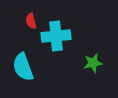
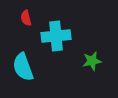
red semicircle: moved 5 px left, 3 px up
green star: moved 1 px left, 2 px up
